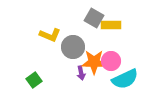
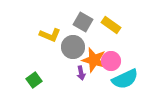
gray square: moved 11 px left, 4 px down
yellow rectangle: rotated 36 degrees clockwise
orange star: moved 2 px up; rotated 15 degrees clockwise
